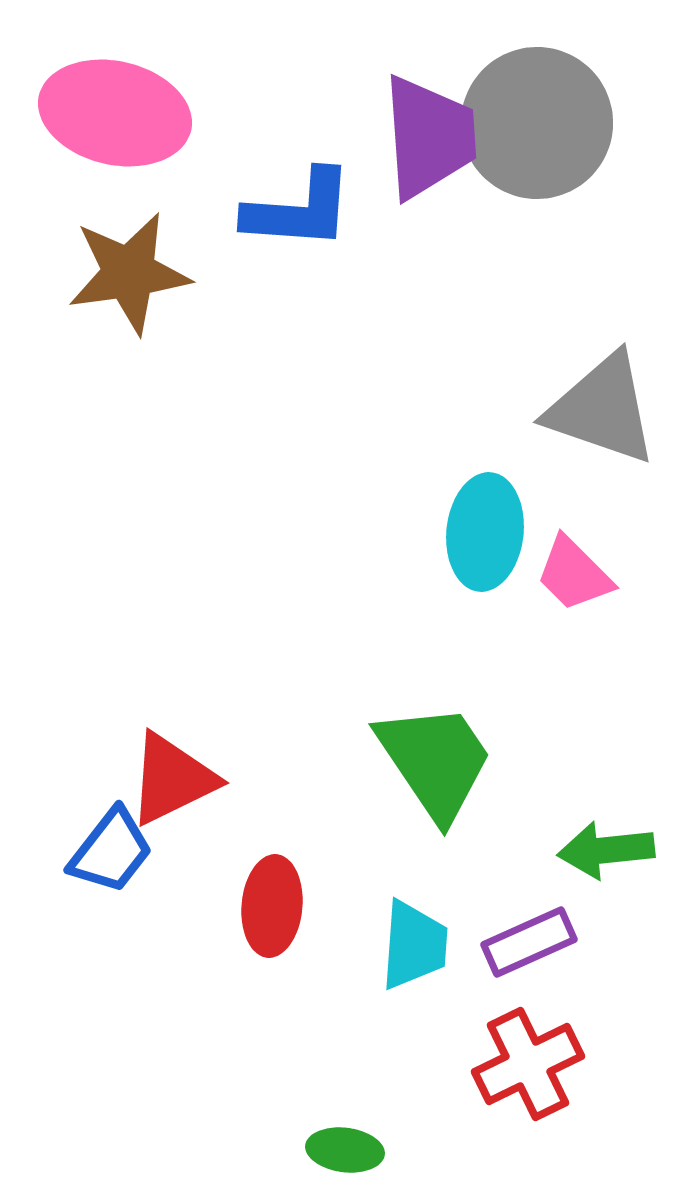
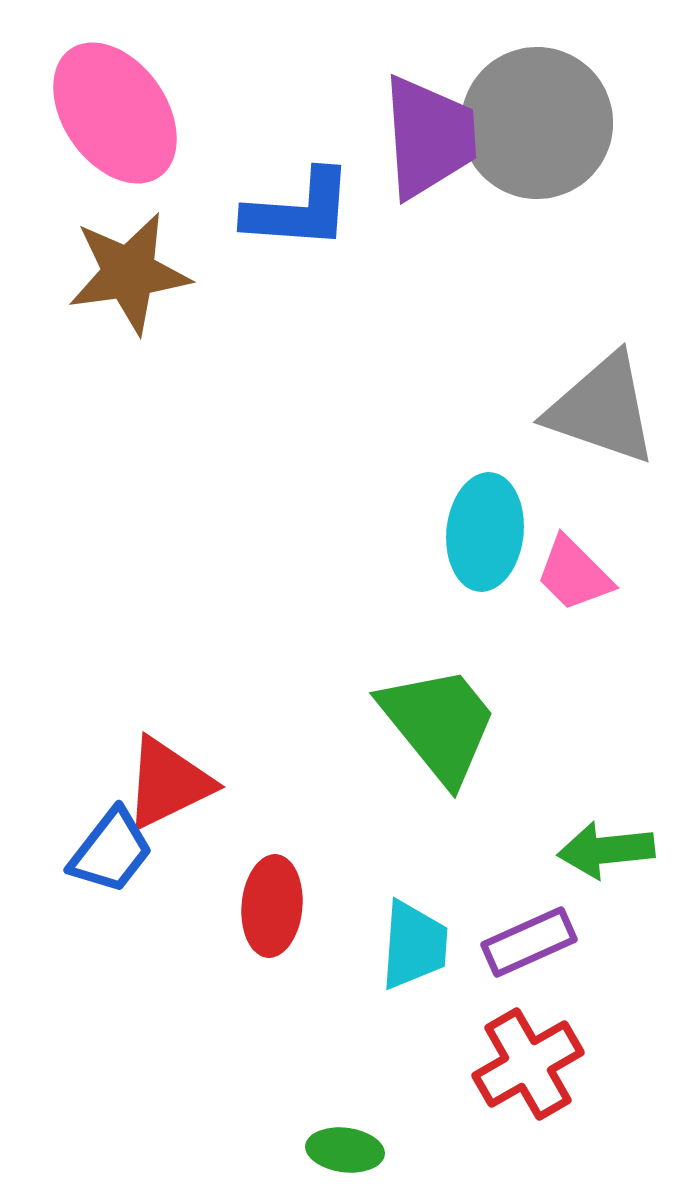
pink ellipse: rotated 42 degrees clockwise
green trapezoid: moved 4 px right, 37 px up; rotated 5 degrees counterclockwise
red triangle: moved 4 px left, 4 px down
red cross: rotated 4 degrees counterclockwise
